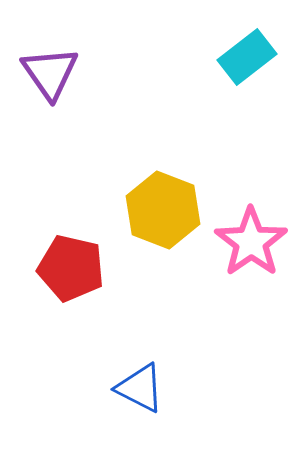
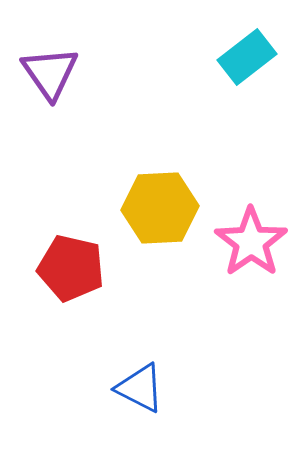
yellow hexagon: moved 3 px left, 2 px up; rotated 24 degrees counterclockwise
